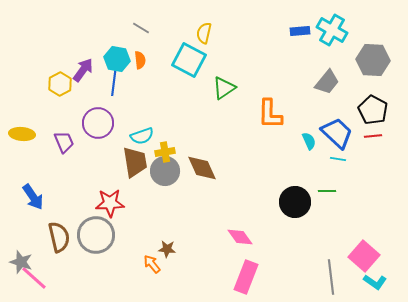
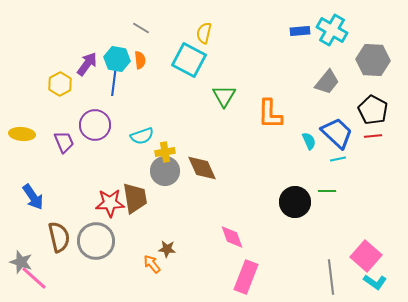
purple arrow at (83, 70): moved 4 px right, 6 px up
green triangle at (224, 88): moved 8 px down; rotated 25 degrees counterclockwise
purple circle at (98, 123): moved 3 px left, 2 px down
cyan line at (338, 159): rotated 21 degrees counterclockwise
brown trapezoid at (135, 162): moved 36 px down
gray circle at (96, 235): moved 6 px down
pink diamond at (240, 237): moved 8 px left; rotated 16 degrees clockwise
pink square at (364, 256): moved 2 px right
